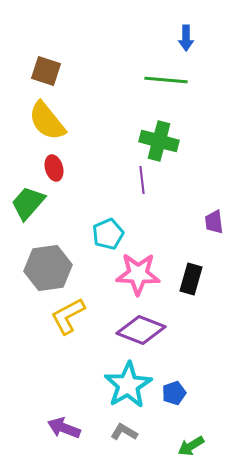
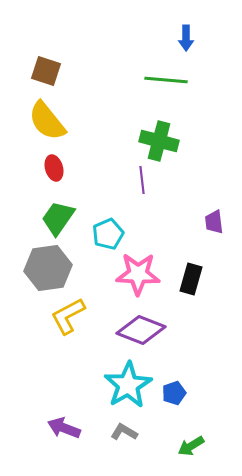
green trapezoid: moved 30 px right, 15 px down; rotated 6 degrees counterclockwise
